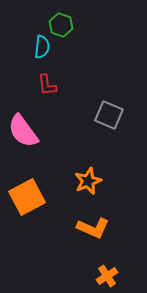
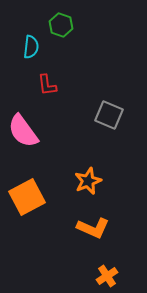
cyan semicircle: moved 11 px left
